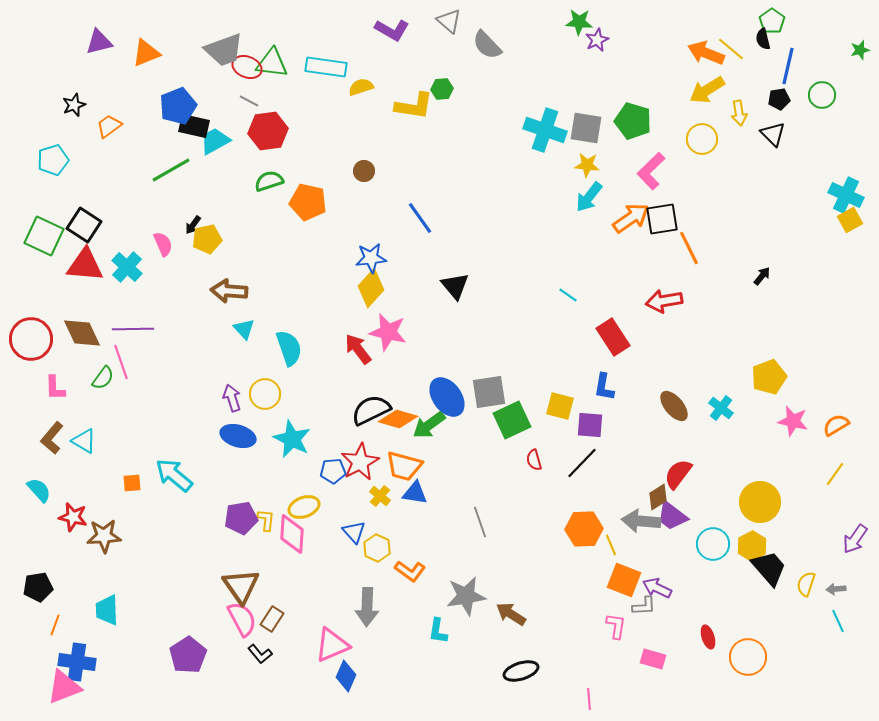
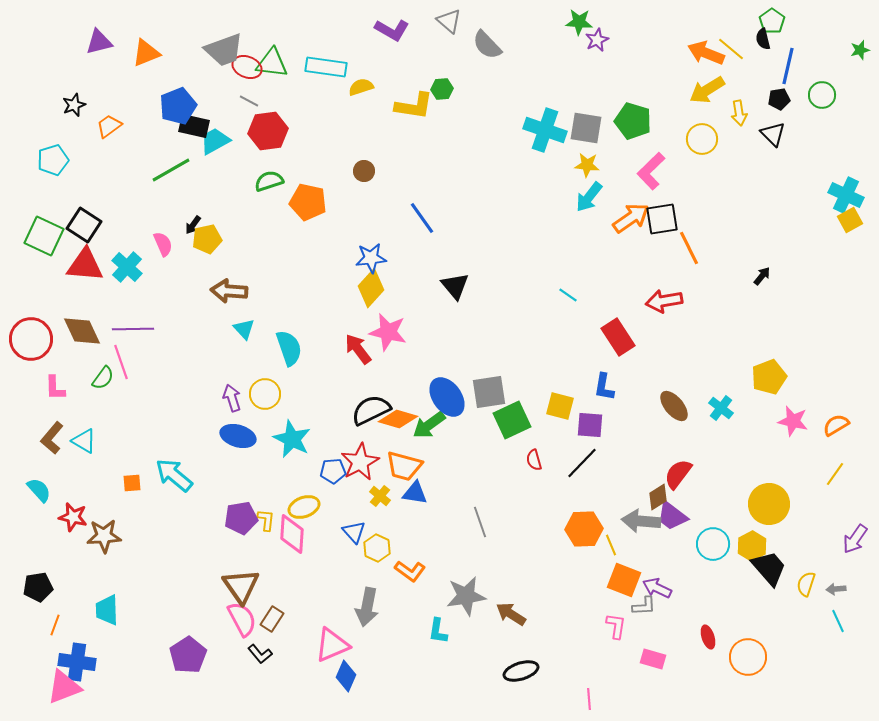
blue line at (420, 218): moved 2 px right
brown diamond at (82, 333): moved 2 px up
red rectangle at (613, 337): moved 5 px right
yellow circle at (760, 502): moved 9 px right, 2 px down
gray arrow at (367, 607): rotated 9 degrees clockwise
